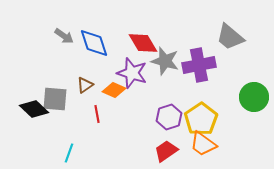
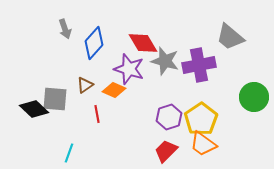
gray arrow: moved 1 px right, 7 px up; rotated 36 degrees clockwise
blue diamond: rotated 60 degrees clockwise
purple star: moved 3 px left, 4 px up
red trapezoid: rotated 10 degrees counterclockwise
